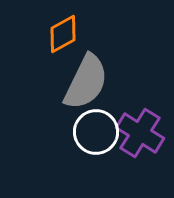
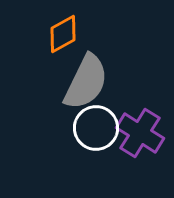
white circle: moved 4 px up
